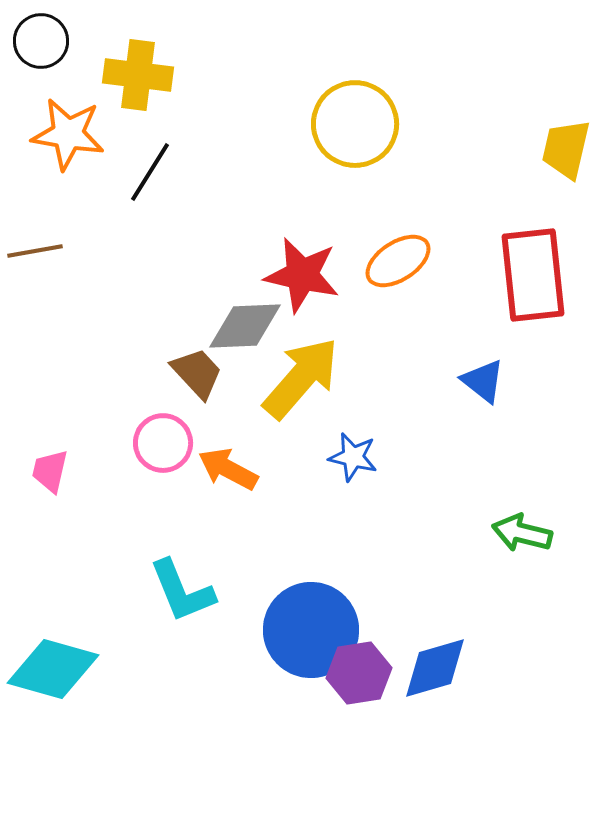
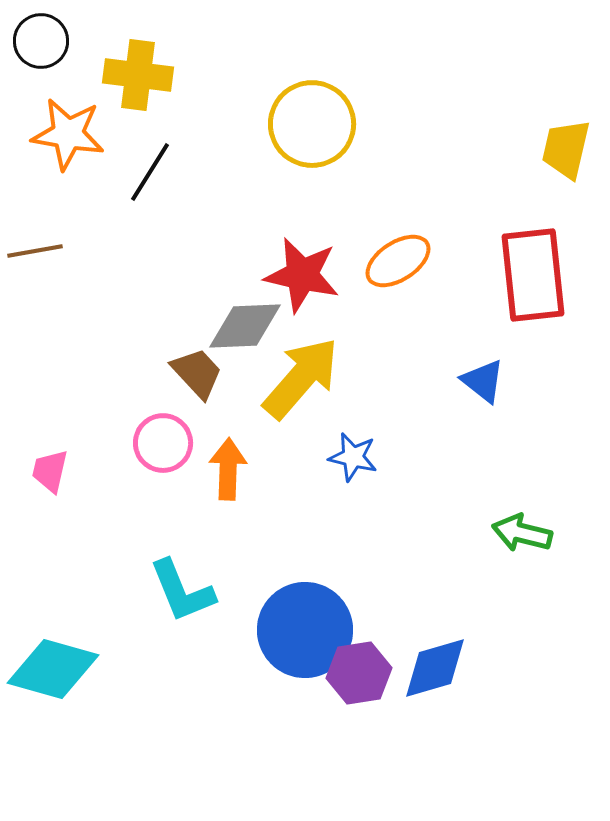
yellow circle: moved 43 px left
orange arrow: rotated 64 degrees clockwise
blue circle: moved 6 px left
